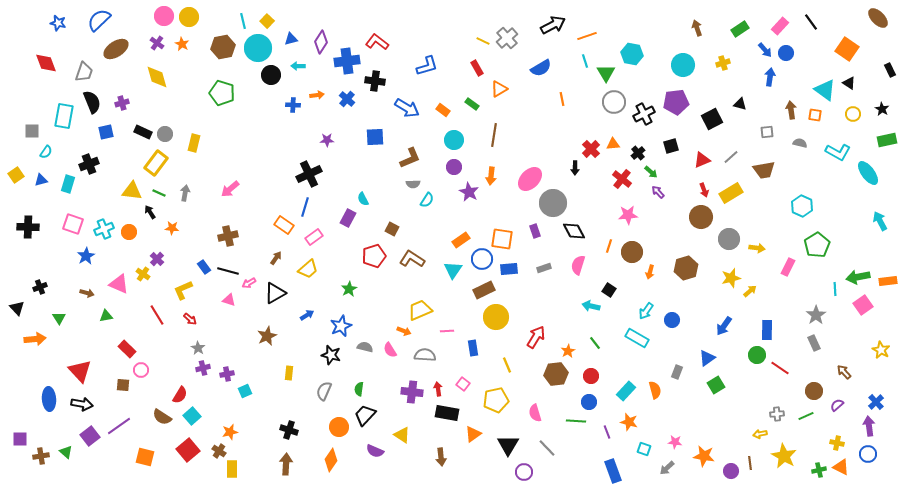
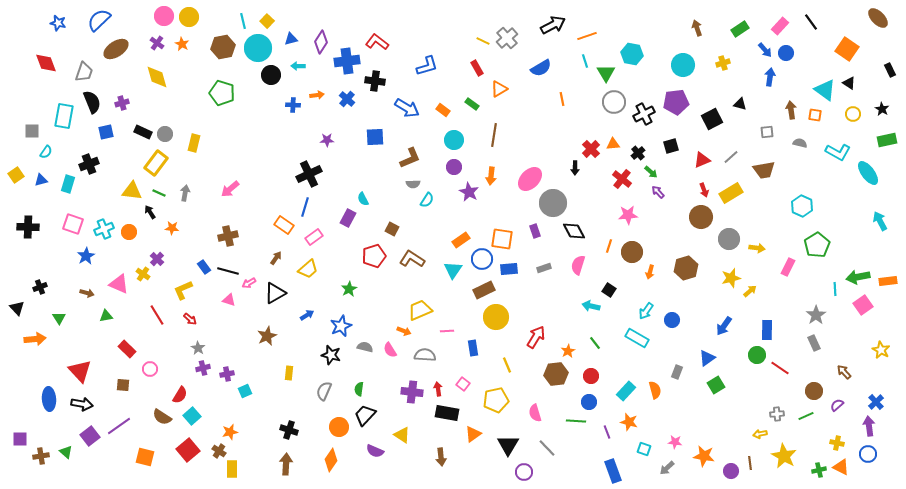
pink circle at (141, 370): moved 9 px right, 1 px up
